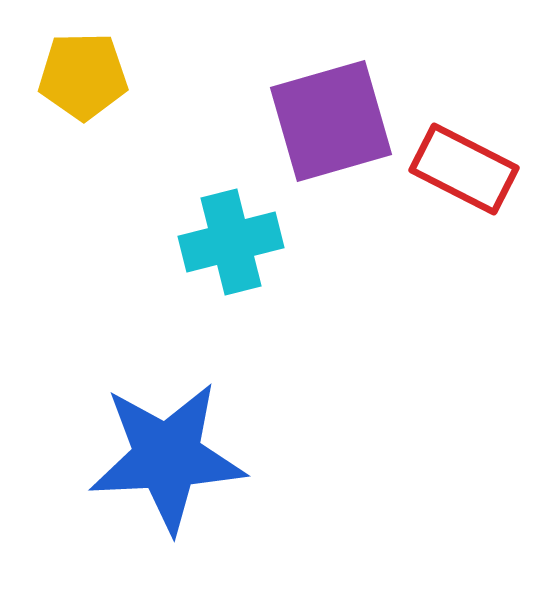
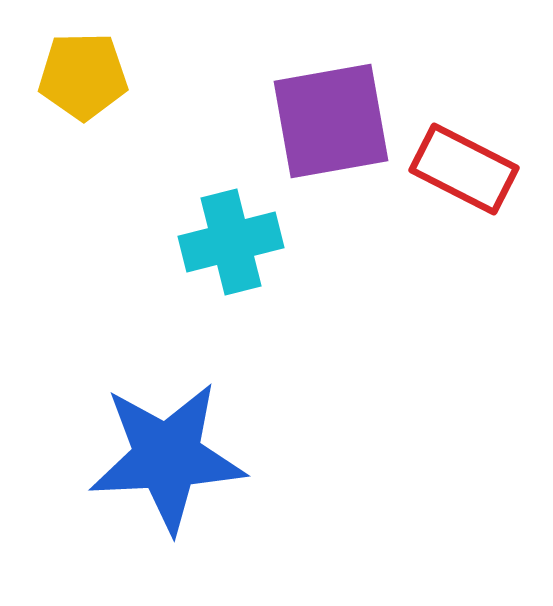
purple square: rotated 6 degrees clockwise
